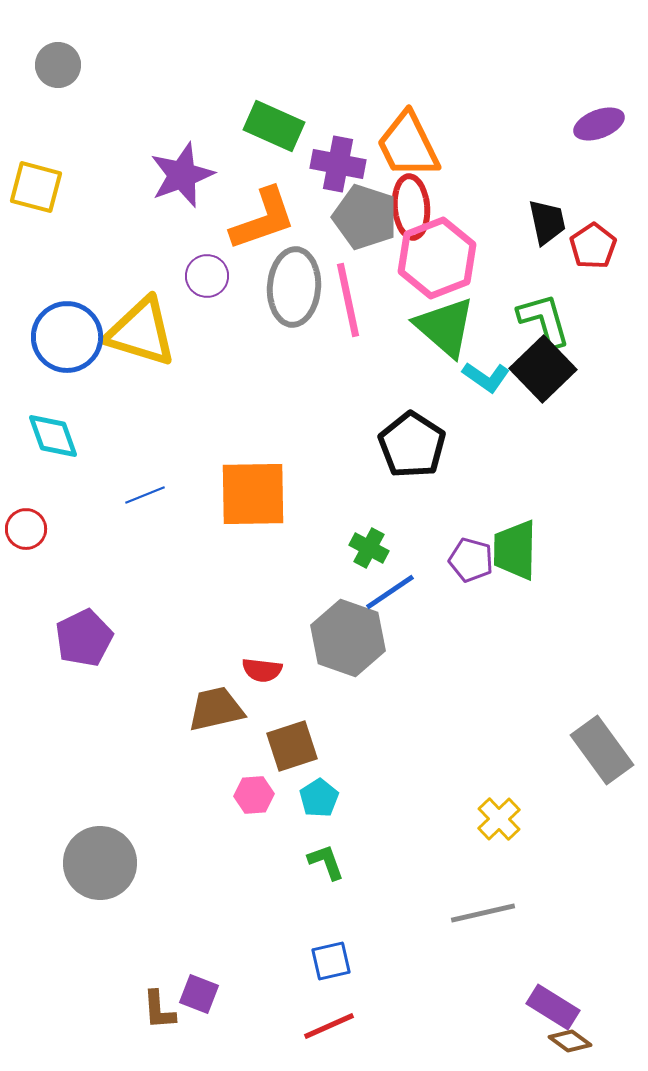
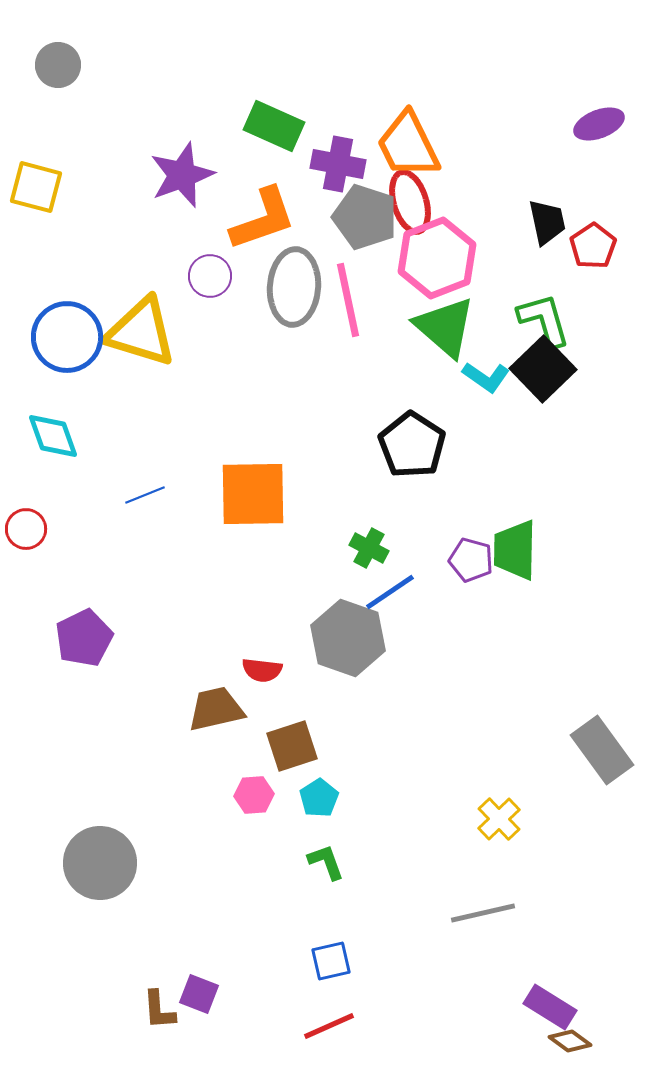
red ellipse at (411, 207): moved 1 px left, 5 px up; rotated 12 degrees counterclockwise
purple circle at (207, 276): moved 3 px right
purple rectangle at (553, 1007): moved 3 px left
